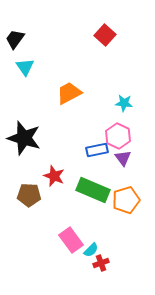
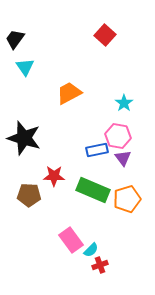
cyan star: rotated 30 degrees clockwise
pink hexagon: rotated 15 degrees counterclockwise
red star: rotated 20 degrees counterclockwise
orange pentagon: moved 1 px right, 1 px up
red cross: moved 1 px left, 2 px down
